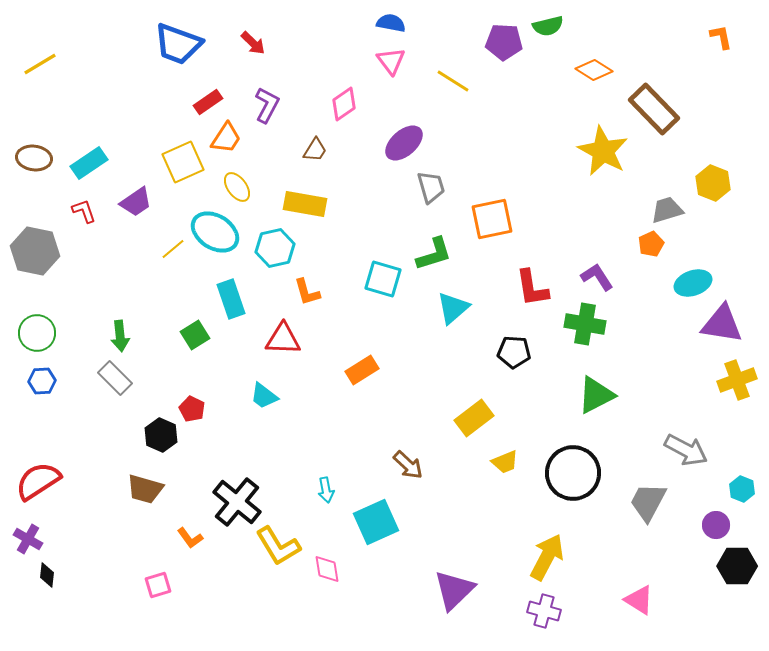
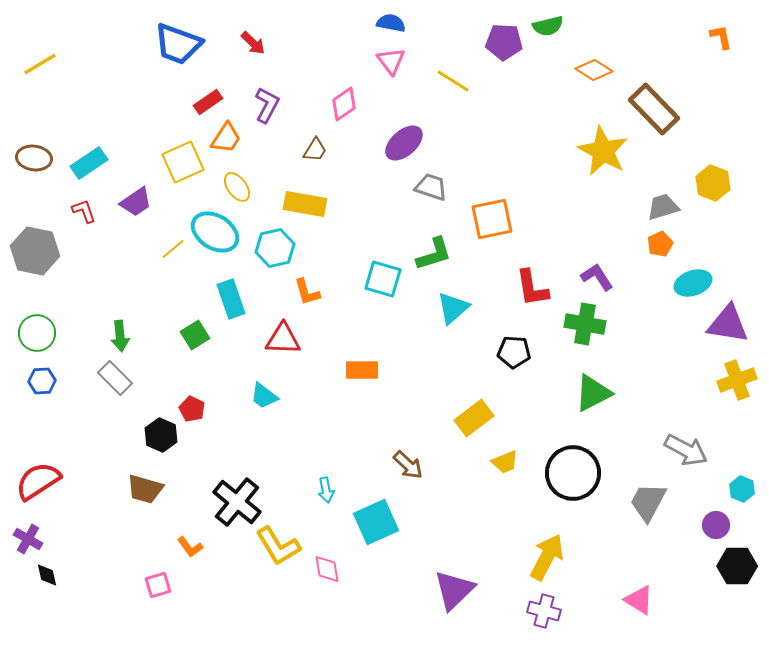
gray trapezoid at (431, 187): rotated 56 degrees counterclockwise
gray trapezoid at (667, 210): moved 4 px left, 3 px up
orange pentagon at (651, 244): moved 9 px right
purple triangle at (722, 324): moved 6 px right
orange rectangle at (362, 370): rotated 32 degrees clockwise
green triangle at (596, 395): moved 3 px left, 2 px up
orange L-shape at (190, 538): moved 9 px down
black diamond at (47, 575): rotated 20 degrees counterclockwise
